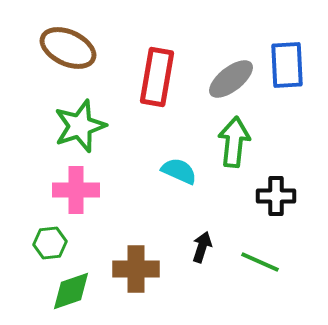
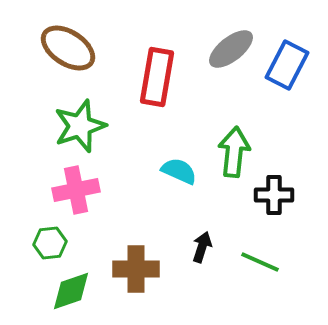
brown ellipse: rotated 8 degrees clockwise
blue rectangle: rotated 30 degrees clockwise
gray ellipse: moved 30 px up
green arrow: moved 10 px down
pink cross: rotated 12 degrees counterclockwise
black cross: moved 2 px left, 1 px up
